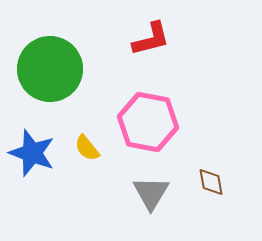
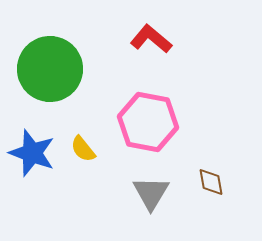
red L-shape: rotated 126 degrees counterclockwise
yellow semicircle: moved 4 px left, 1 px down
